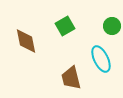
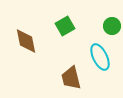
cyan ellipse: moved 1 px left, 2 px up
